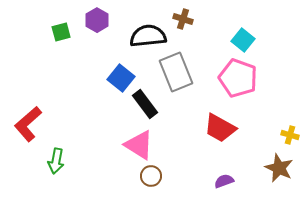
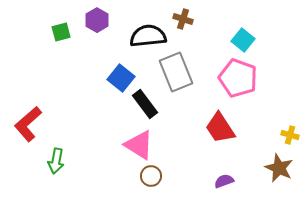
red trapezoid: rotated 28 degrees clockwise
